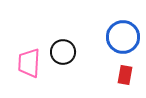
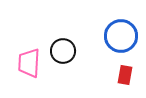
blue circle: moved 2 px left, 1 px up
black circle: moved 1 px up
